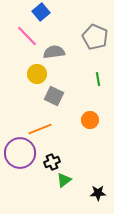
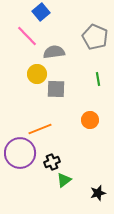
gray square: moved 2 px right, 7 px up; rotated 24 degrees counterclockwise
black star: rotated 14 degrees counterclockwise
